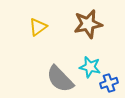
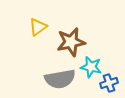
brown star: moved 17 px left, 18 px down
cyan star: moved 1 px right
gray semicircle: rotated 56 degrees counterclockwise
